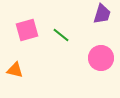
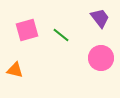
purple trapezoid: moved 2 px left, 4 px down; rotated 55 degrees counterclockwise
